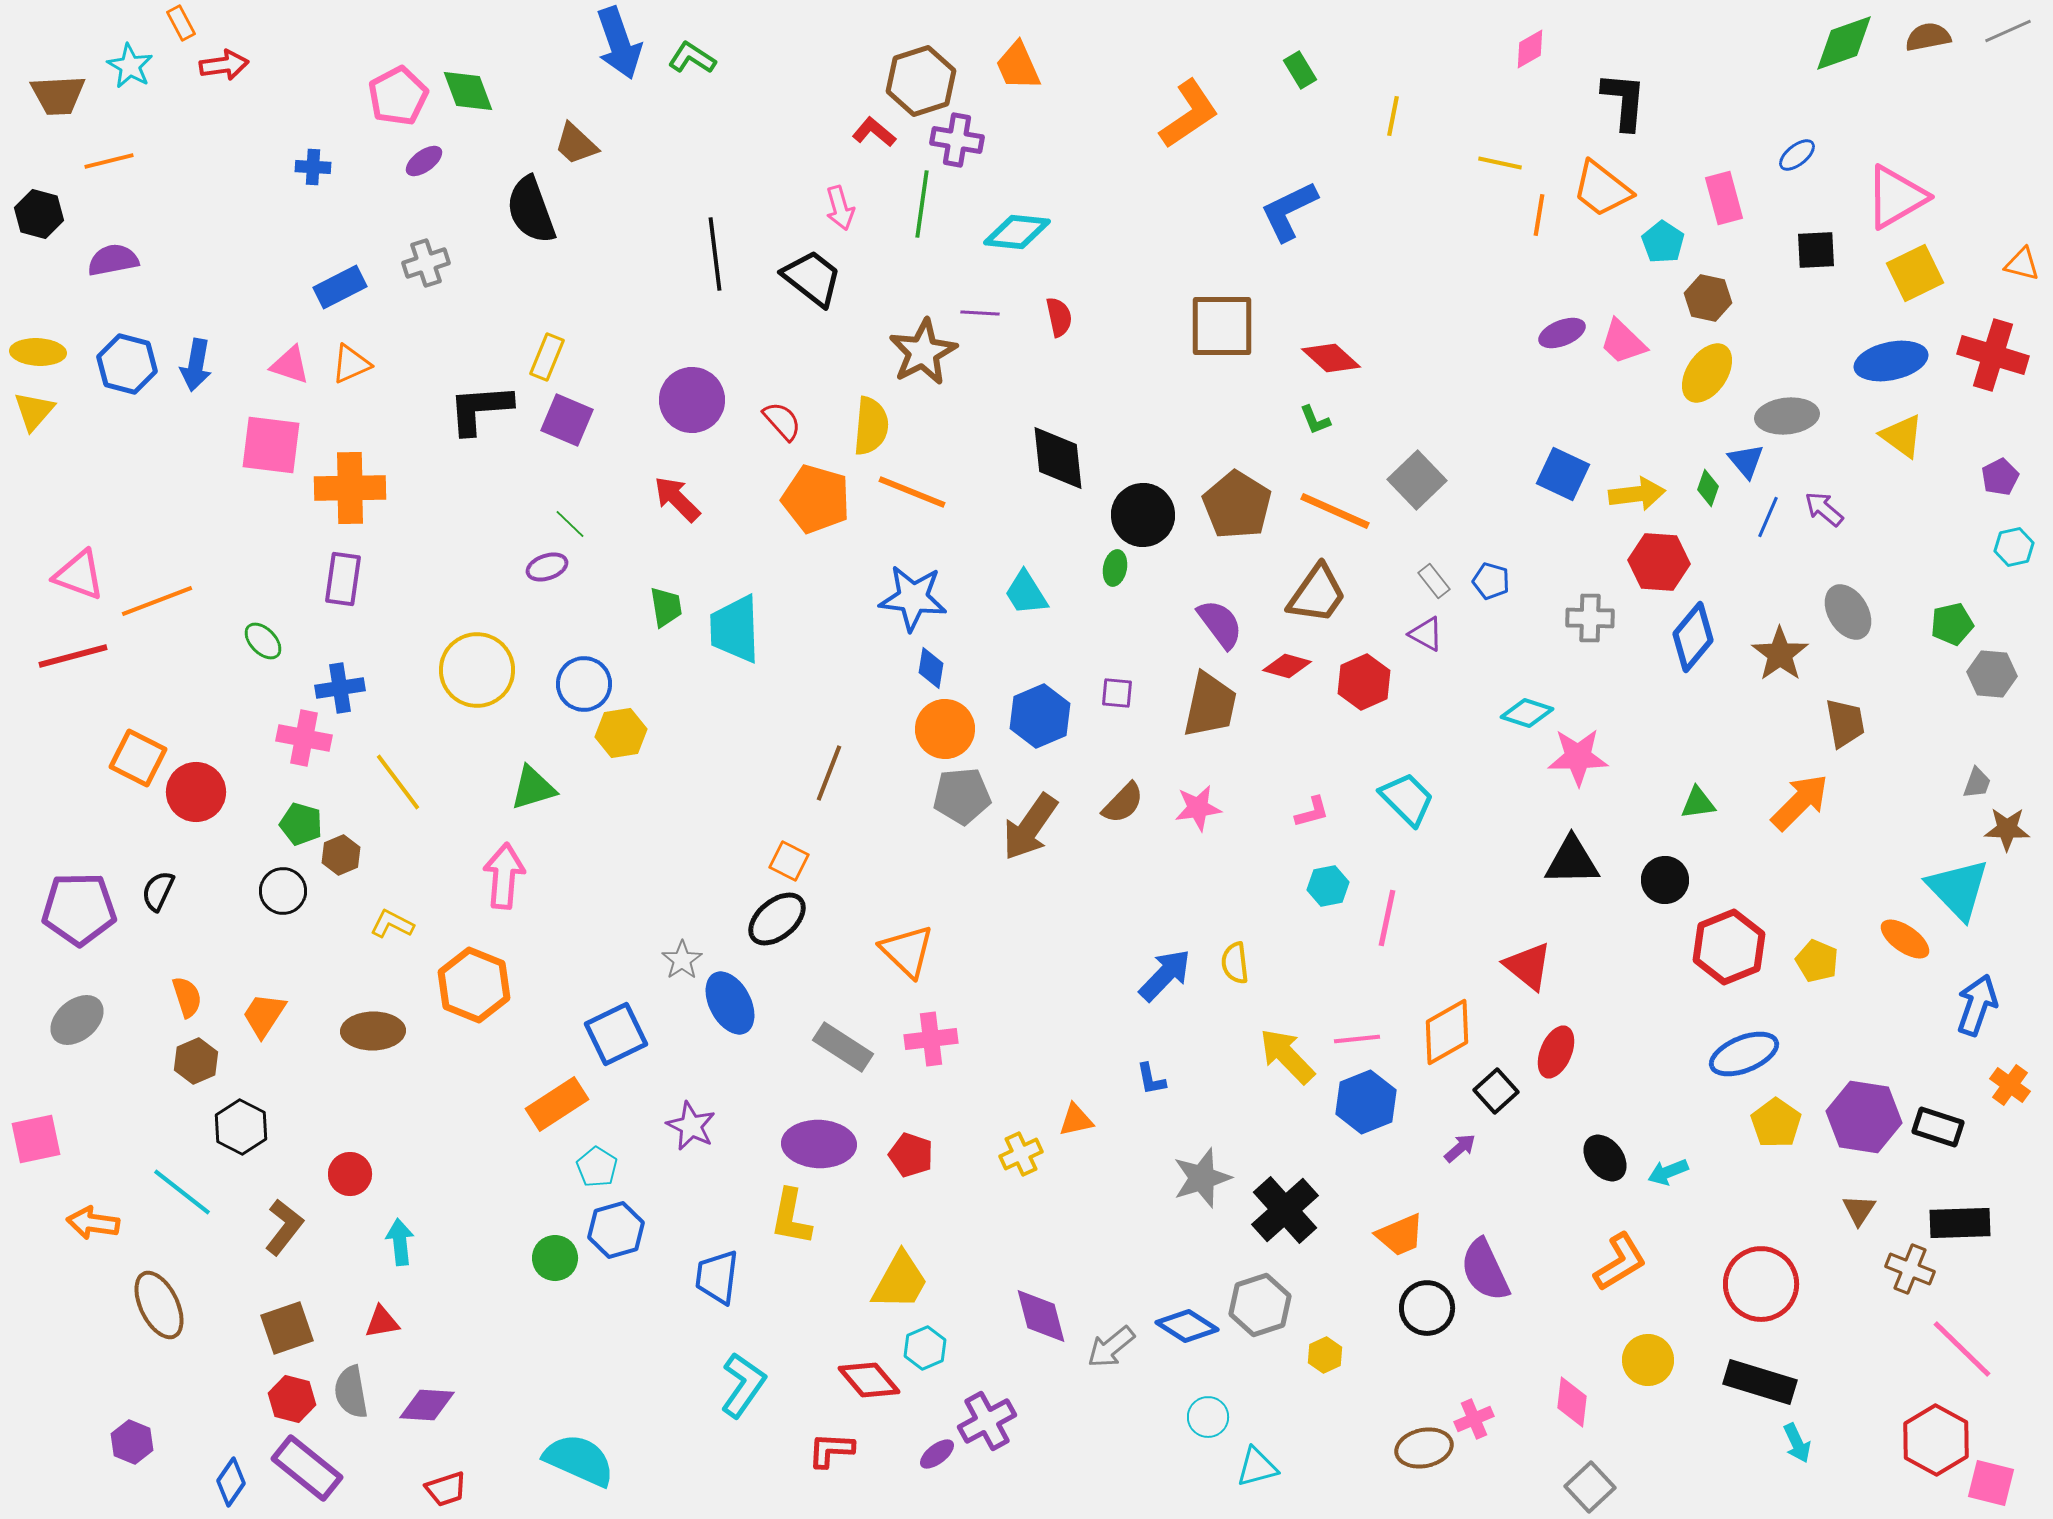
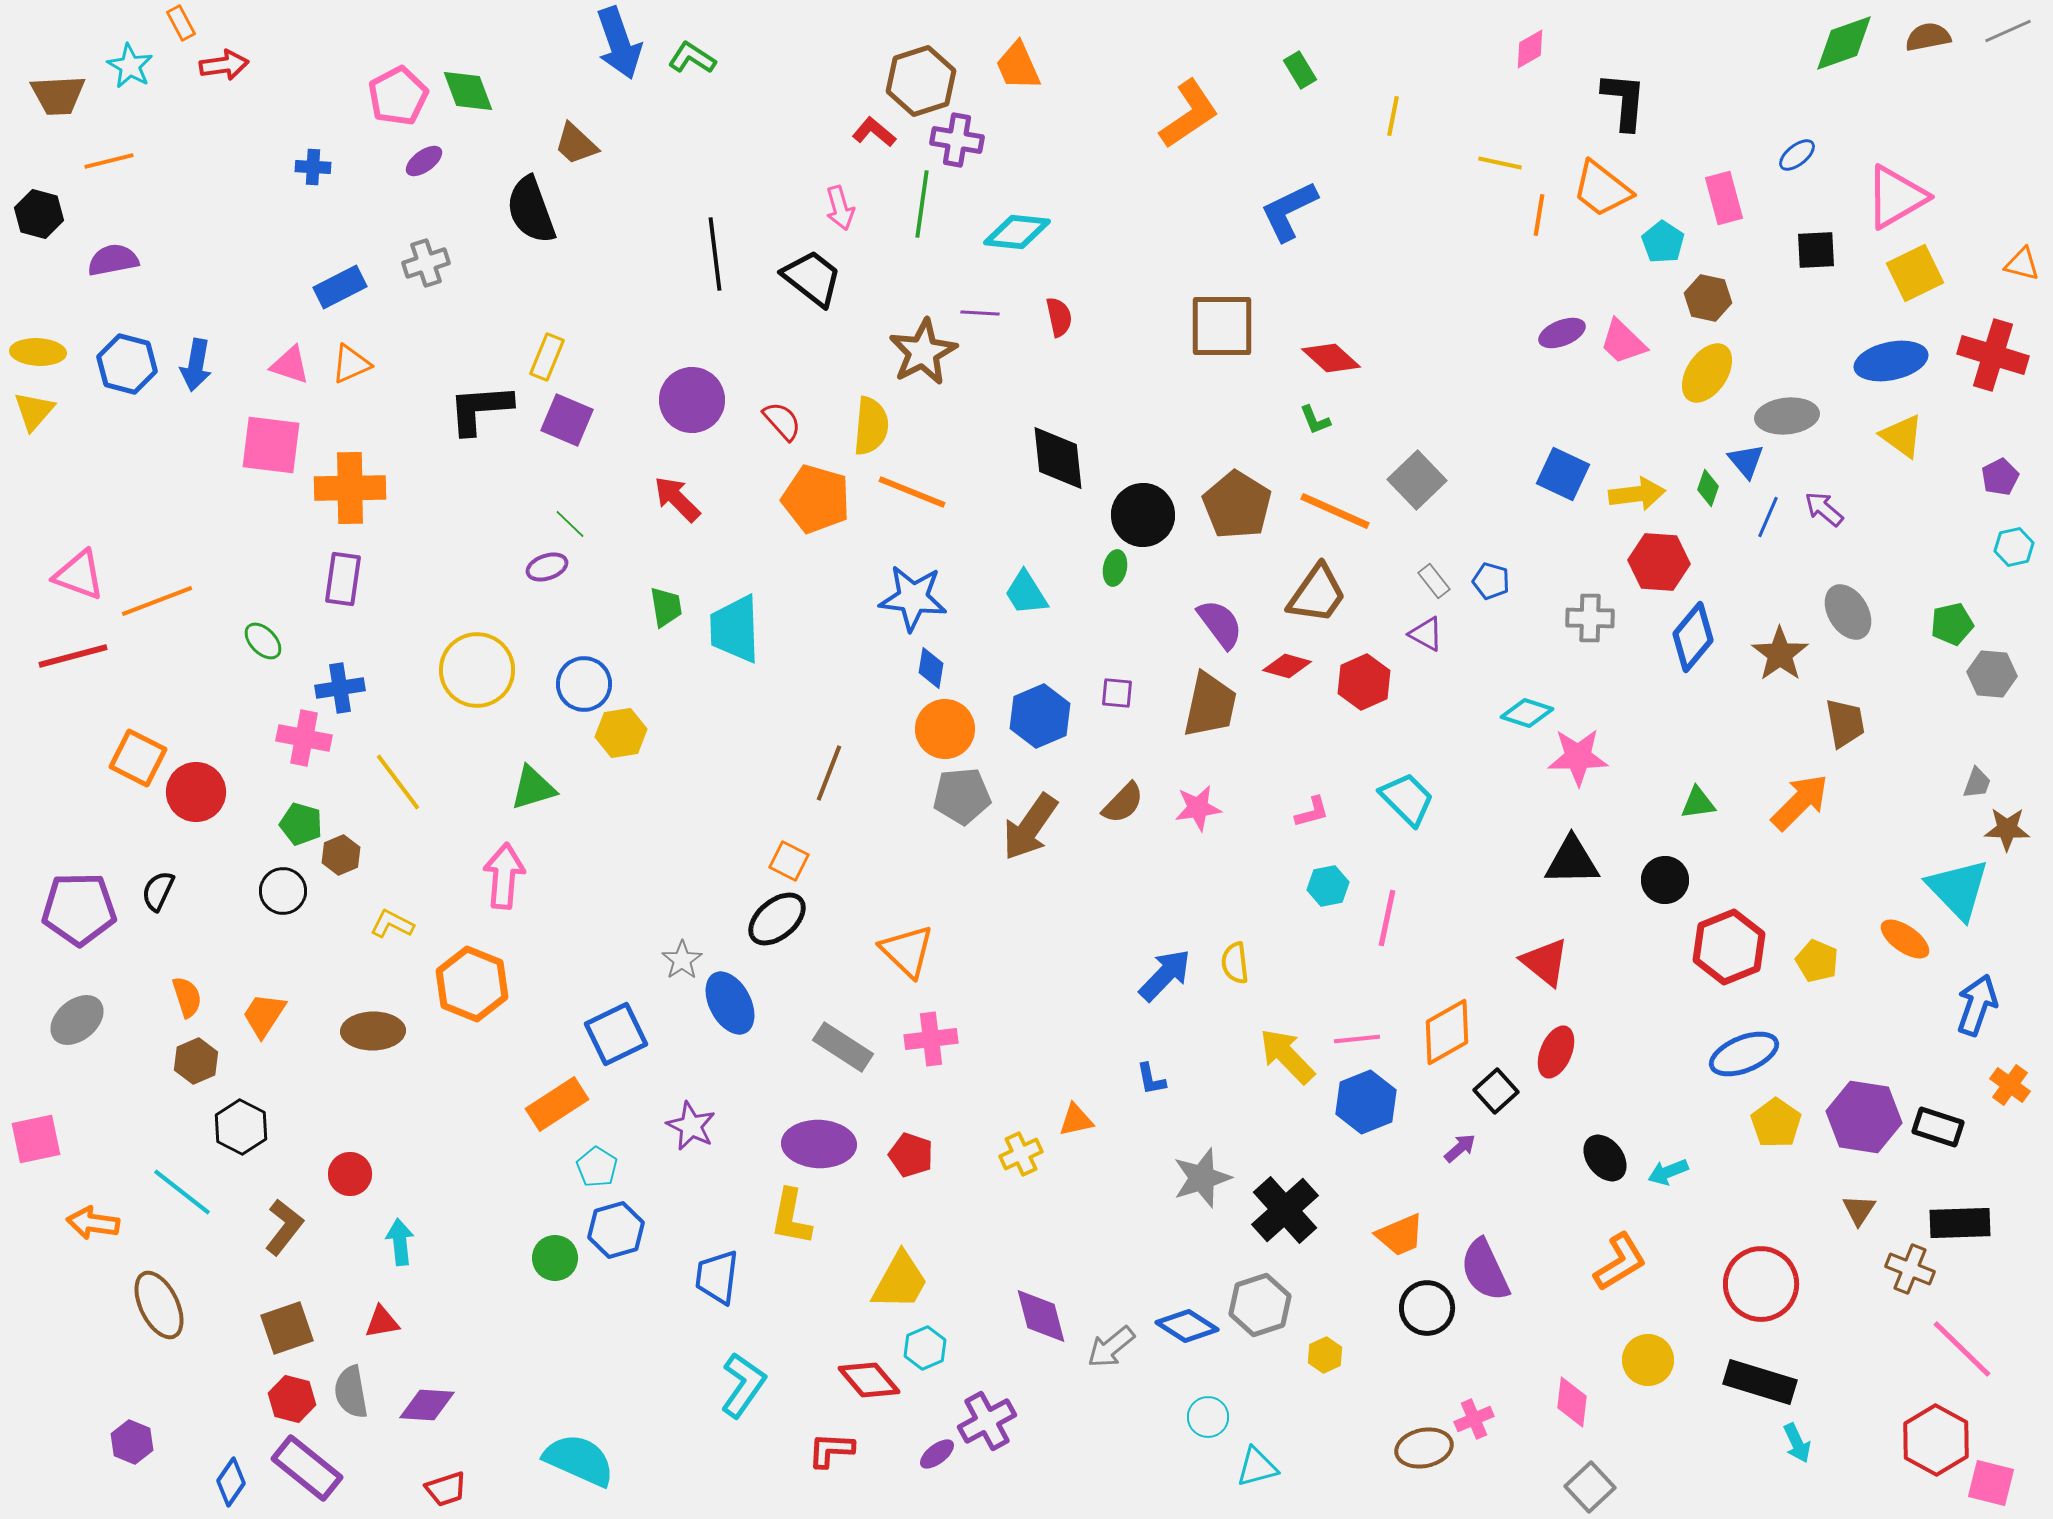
red triangle at (1528, 966): moved 17 px right, 4 px up
orange hexagon at (474, 985): moved 2 px left, 1 px up
